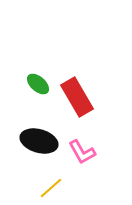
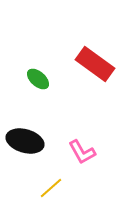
green ellipse: moved 5 px up
red rectangle: moved 18 px right, 33 px up; rotated 24 degrees counterclockwise
black ellipse: moved 14 px left
